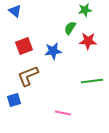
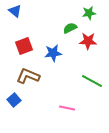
green star: moved 4 px right, 3 px down
green semicircle: rotated 32 degrees clockwise
blue star: moved 2 px down
brown L-shape: rotated 45 degrees clockwise
green line: rotated 35 degrees clockwise
blue square: rotated 24 degrees counterclockwise
pink line: moved 4 px right, 5 px up
